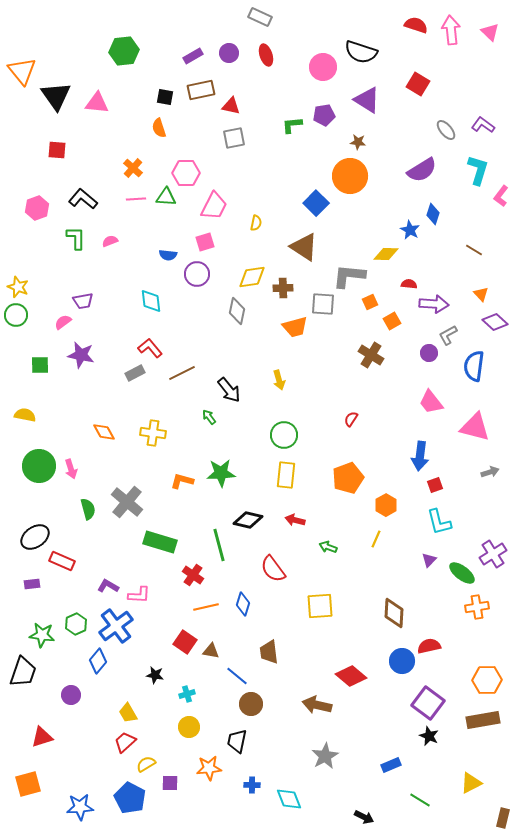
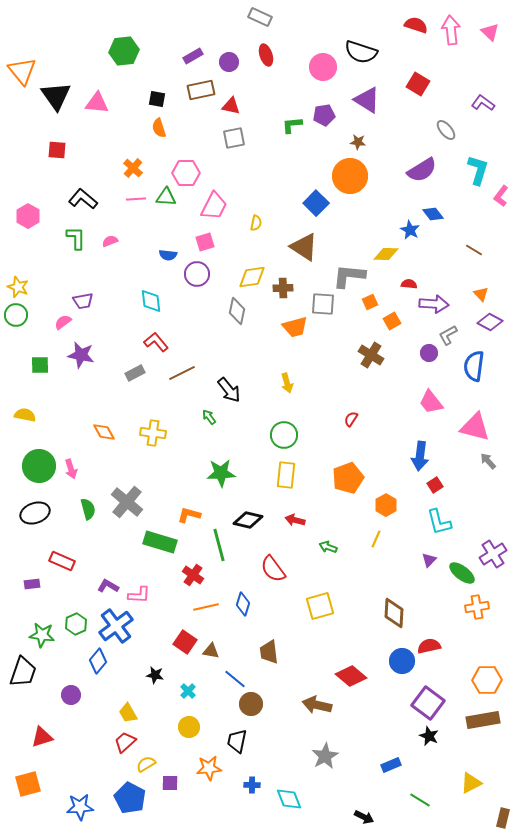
purple circle at (229, 53): moved 9 px down
black square at (165, 97): moved 8 px left, 2 px down
purple L-shape at (483, 125): moved 22 px up
pink hexagon at (37, 208): moved 9 px left, 8 px down; rotated 10 degrees counterclockwise
blue diamond at (433, 214): rotated 55 degrees counterclockwise
purple diamond at (495, 322): moved 5 px left; rotated 15 degrees counterclockwise
red L-shape at (150, 348): moved 6 px right, 6 px up
yellow arrow at (279, 380): moved 8 px right, 3 px down
gray arrow at (490, 472): moved 2 px left, 11 px up; rotated 114 degrees counterclockwise
orange L-shape at (182, 481): moved 7 px right, 34 px down
red square at (435, 485): rotated 14 degrees counterclockwise
black ellipse at (35, 537): moved 24 px up; rotated 16 degrees clockwise
yellow square at (320, 606): rotated 12 degrees counterclockwise
blue line at (237, 676): moved 2 px left, 3 px down
cyan cross at (187, 694): moved 1 px right, 3 px up; rotated 28 degrees counterclockwise
